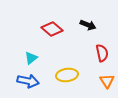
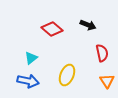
yellow ellipse: rotated 60 degrees counterclockwise
